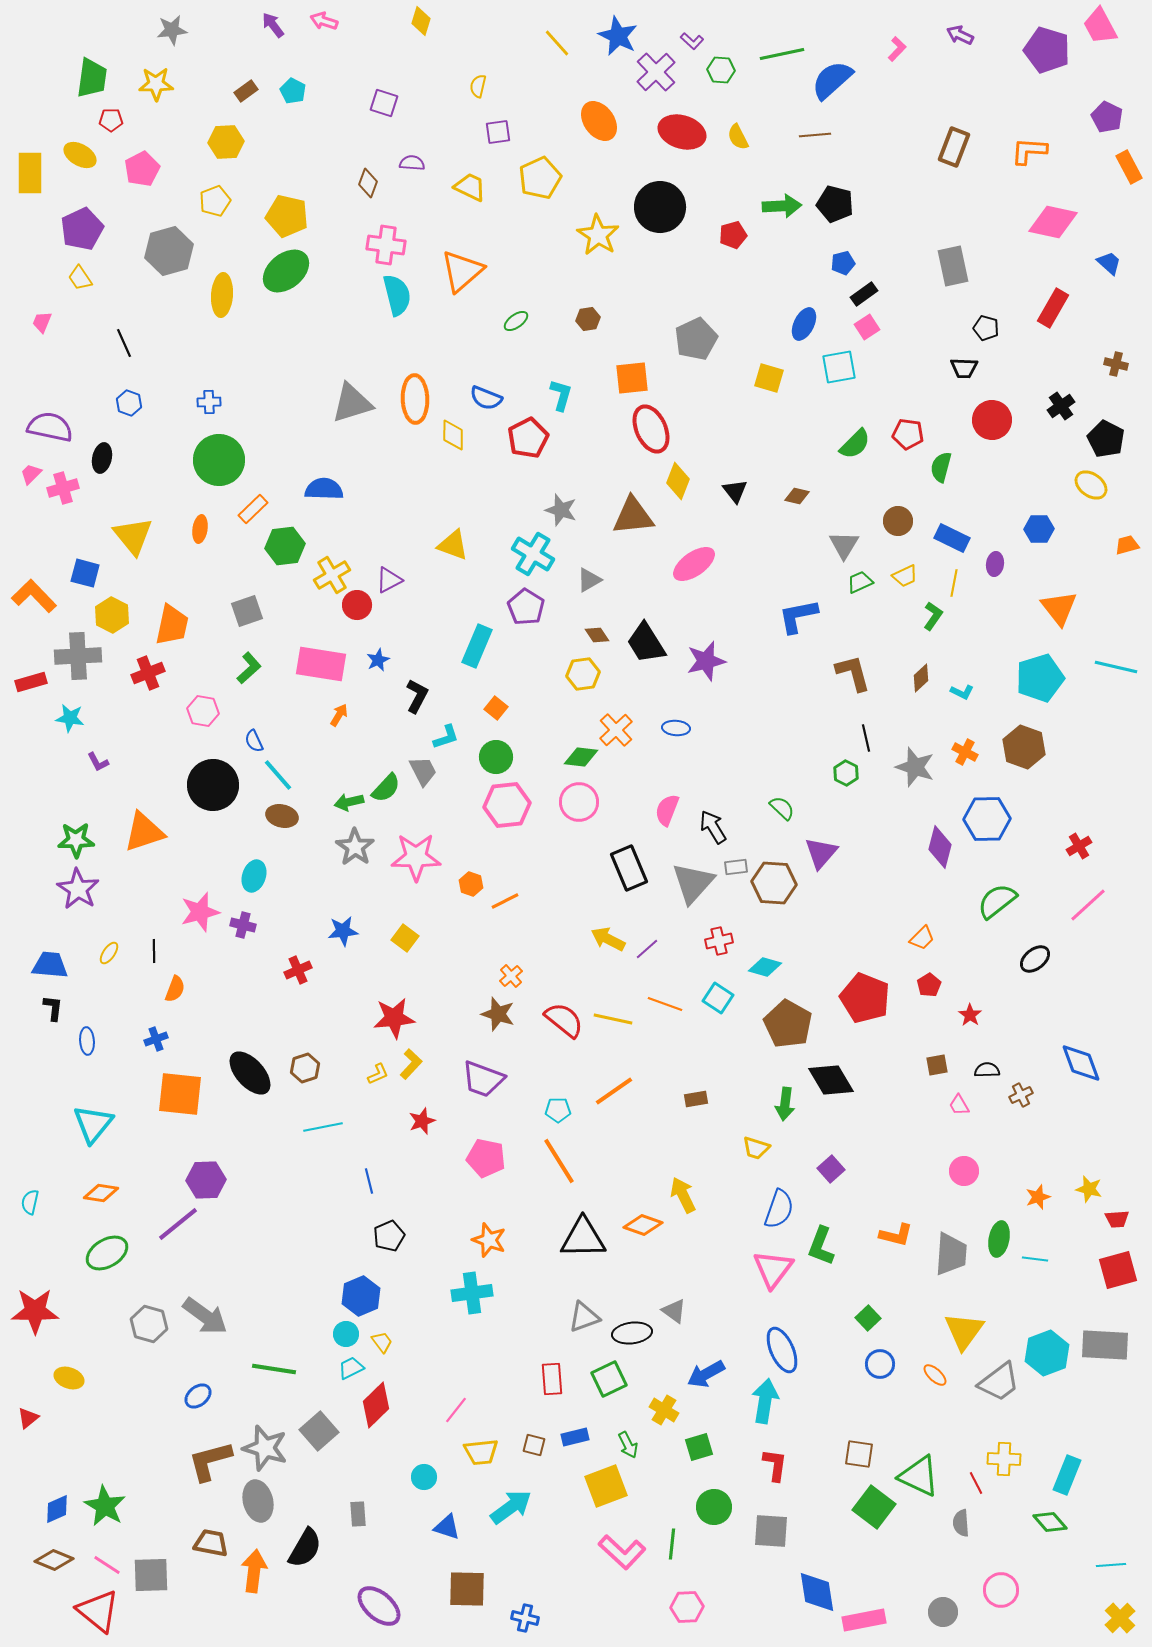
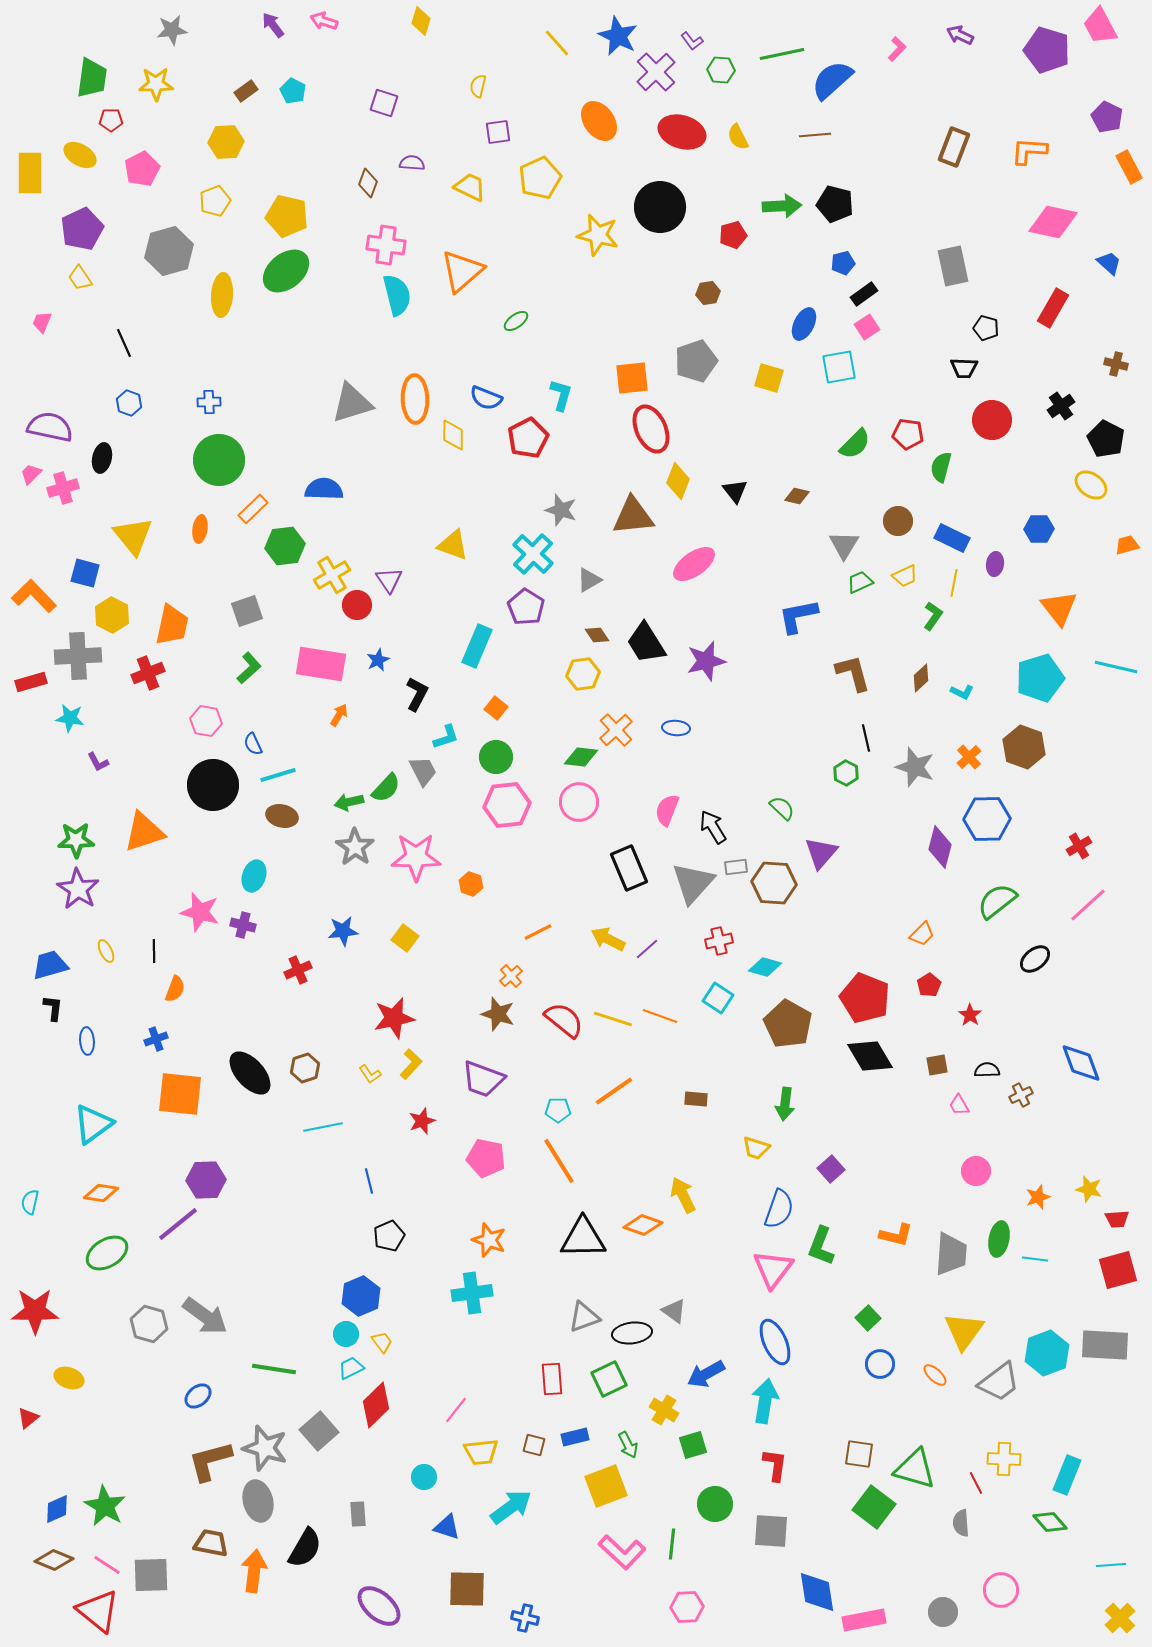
purple L-shape at (692, 41): rotated 10 degrees clockwise
yellow star at (598, 235): rotated 18 degrees counterclockwise
brown hexagon at (588, 319): moved 120 px right, 26 px up
gray pentagon at (696, 339): moved 22 px down; rotated 6 degrees clockwise
cyan cross at (533, 554): rotated 12 degrees clockwise
purple triangle at (389, 580): rotated 36 degrees counterclockwise
black L-shape at (417, 696): moved 2 px up
pink hexagon at (203, 711): moved 3 px right, 10 px down
blue semicircle at (254, 741): moved 1 px left, 3 px down
orange cross at (965, 752): moved 4 px right, 5 px down; rotated 20 degrees clockwise
cyan line at (278, 775): rotated 66 degrees counterclockwise
orange line at (505, 901): moved 33 px right, 31 px down
pink star at (200, 912): rotated 30 degrees clockwise
orange trapezoid at (922, 938): moved 4 px up
yellow ellipse at (109, 953): moved 3 px left, 2 px up; rotated 60 degrees counterclockwise
blue trapezoid at (50, 965): rotated 21 degrees counterclockwise
orange line at (665, 1004): moved 5 px left, 12 px down
red star at (394, 1018): rotated 6 degrees counterclockwise
yellow line at (613, 1019): rotated 6 degrees clockwise
yellow L-shape at (378, 1074): moved 8 px left; rotated 80 degrees clockwise
black diamond at (831, 1080): moved 39 px right, 24 px up
brown rectangle at (696, 1099): rotated 15 degrees clockwise
cyan triangle at (93, 1124): rotated 15 degrees clockwise
pink circle at (964, 1171): moved 12 px right
blue ellipse at (782, 1350): moved 7 px left, 8 px up
green square at (699, 1447): moved 6 px left, 2 px up
green triangle at (919, 1476): moved 4 px left, 7 px up; rotated 9 degrees counterclockwise
green circle at (714, 1507): moved 1 px right, 3 px up
